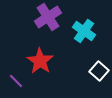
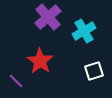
purple cross: rotated 8 degrees counterclockwise
cyan cross: rotated 25 degrees clockwise
white square: moved 5 px left; rotated 30 degrees clockwise
